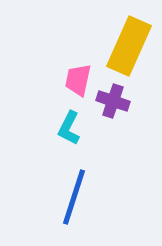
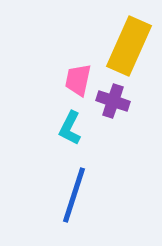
cyan L-shape: moved 1 px right
blue line: moved 2 px up
